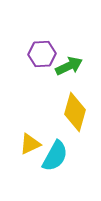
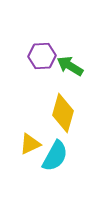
purple hexagon: moved 2 px down
green arrow: moved 1 px right; rotated 124 degrees counterclockwise
yellow diamond: moved 12 px left, 1 px down
